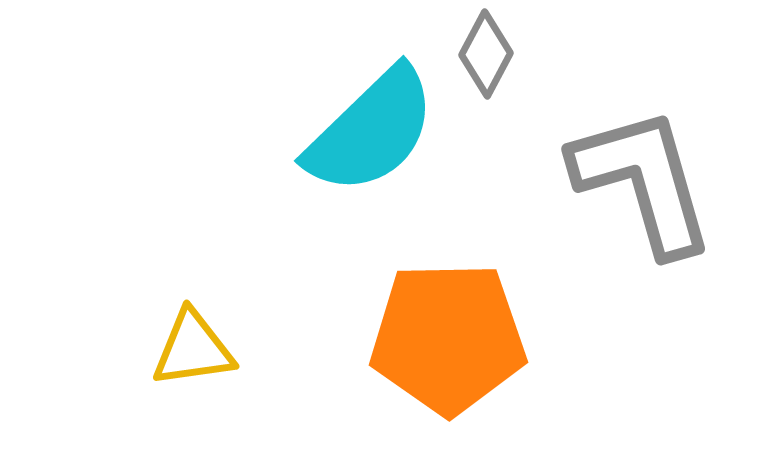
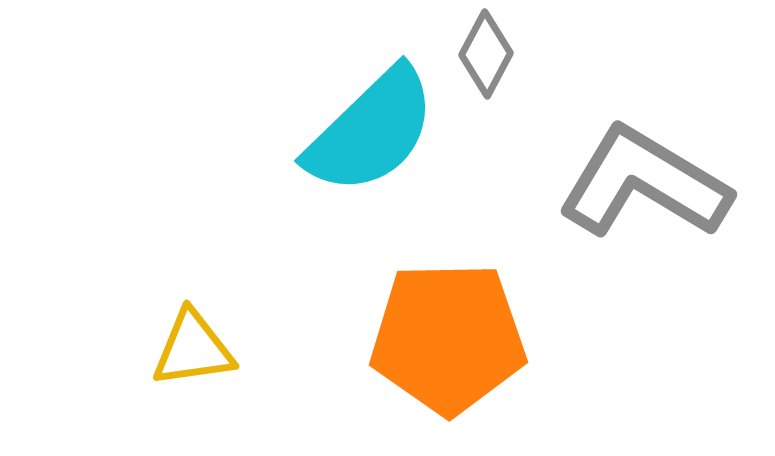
gray L-shape: moved 1 px right, 2 px down; rotated 43 degrees counterclockwise
